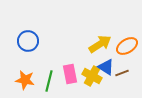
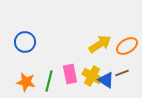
blue circle: moved 3 px left, 1 px down
blue triangle: moved 13 px down
orange star: moved 1 px right, 2 px down
